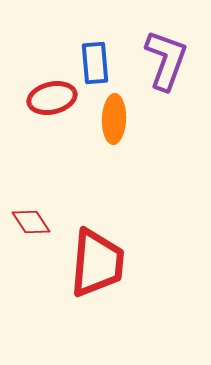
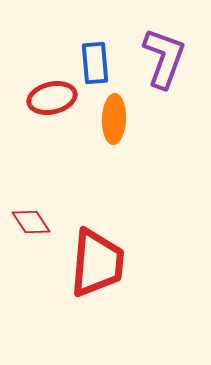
purple L-shape: moved 2 px left, 2 px up
